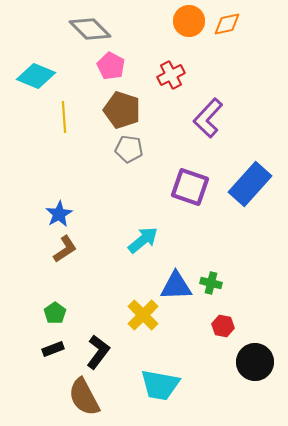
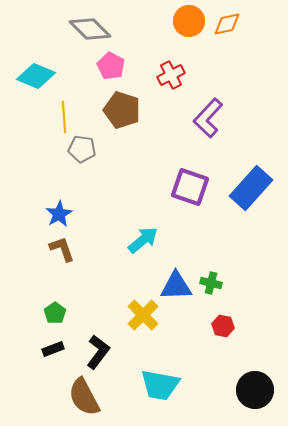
gray pentagon: moved 47 px left
blue rectangle: moved 1 px right, 4 px down
brown L-shape: moved 3 px left; rotated 76 degrees counterclockwise
black circle: moved 28 px down
